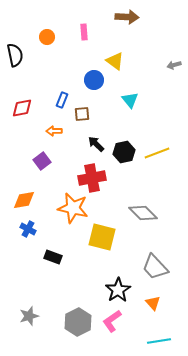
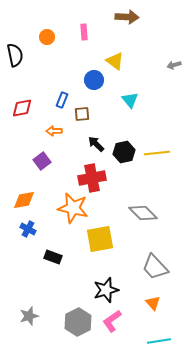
yellow line: rotated 15 degrees clockwise
yellow square: moved 2 px left, 2 px down; rotated 24 degrees counterclockwise
black star: moved 12 px left; rotated 15 degrees clockwise
